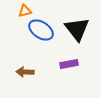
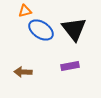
black triangle: moved 3 px left
purple rectangle: moved 1 px right, 2 px down
brown arrow: moved 2 px left
